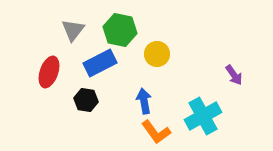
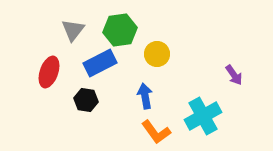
green hexagon: rotated 20 degrees counterclockwise
blue arrow: moved 1 px right, 5 px up
